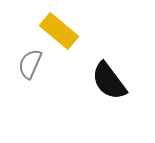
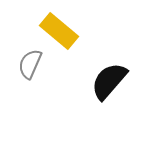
black semicircle: rotated 78 degrees clockwise
